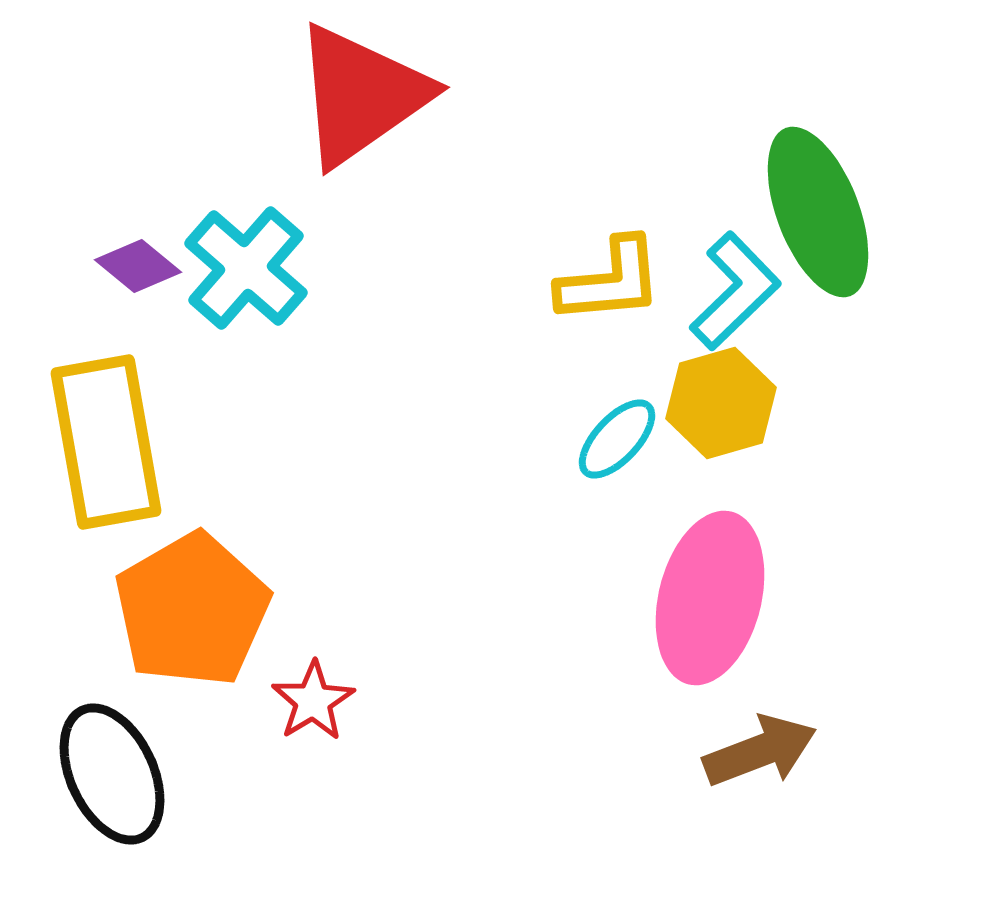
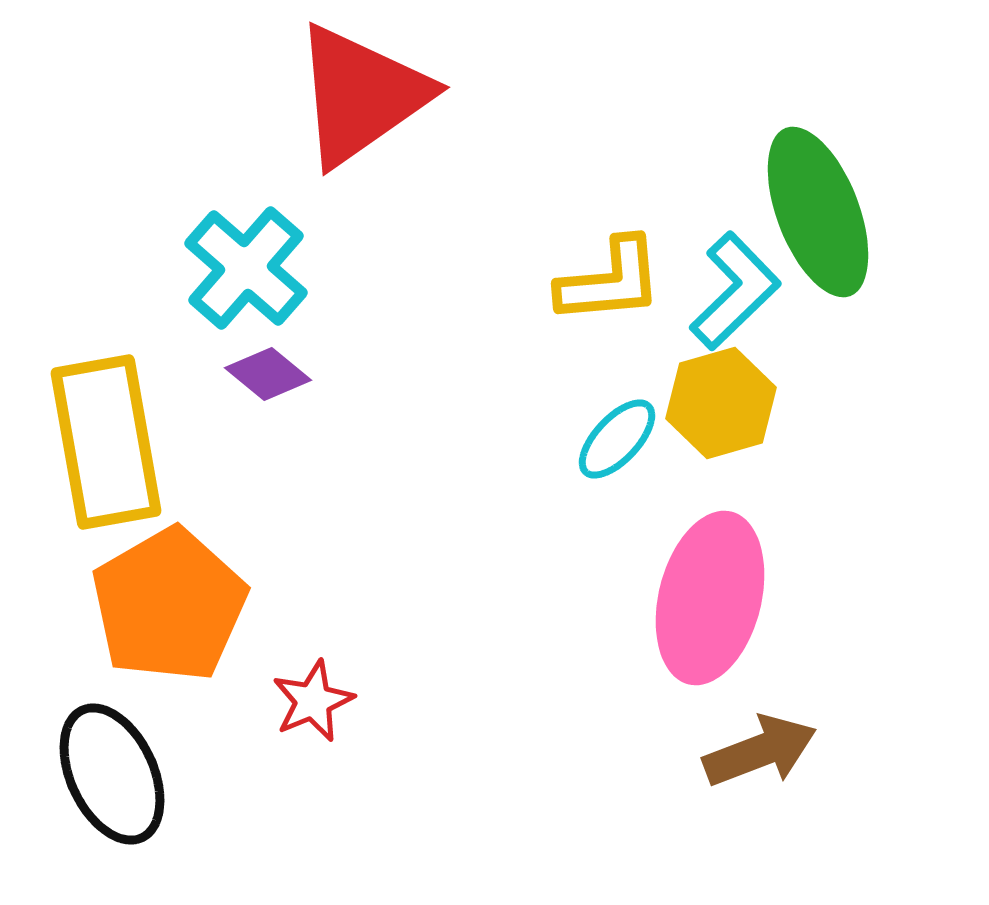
purple diamond: moved 130 px right, 108 px down
orange pentagon: moved 23 px left, 5 px up
red star: rotated 8 degrees clockwise
